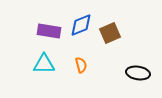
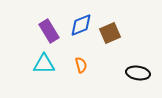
purple rectangle: rotated 50 degrees clockwise
